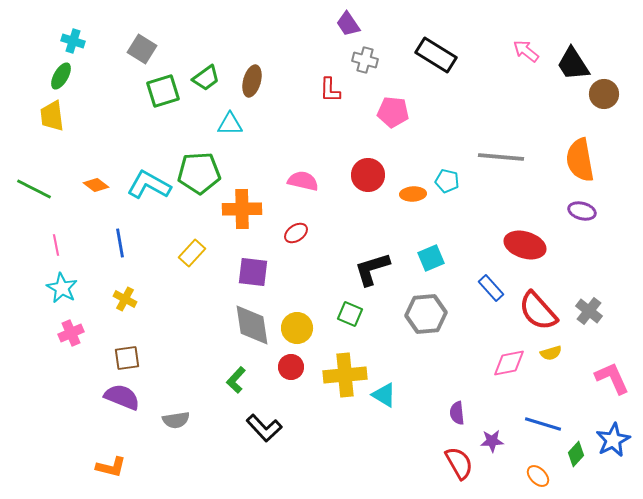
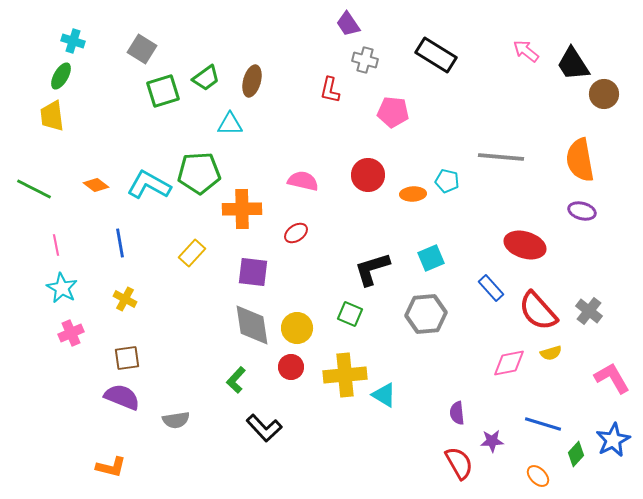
red L-shape at (330, 90): rotated 12 degrees clockwise
pink L-shape at (612, 378): rotated 6 degrees counterclockwise
